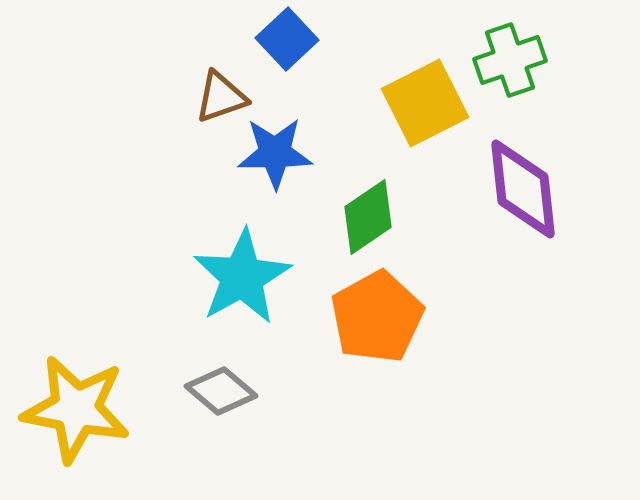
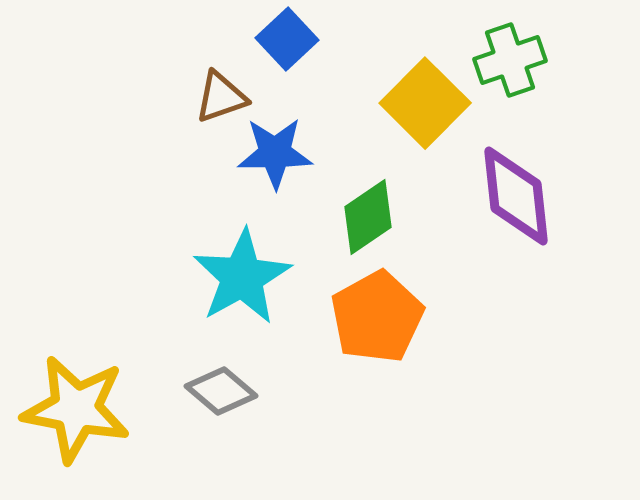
yellow square: rotated 18 degrees counterclockwise
purple diamond: moved 7 px left, 7 px down
